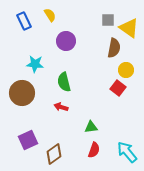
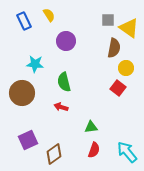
yellow semicircle: moved 1 px left
yellow circle: moved 2 px up
